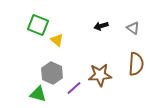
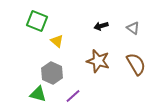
green square: moved 1 px left, 4 px up
yellow triangle: moved 1 px down
brown semicircle: rotated 35 degrees counterclockwise
brown star: moved 2 px left, 14 px up; rotated 20 degrees clockwise
purple line: moved 1 px left, 8 px down
